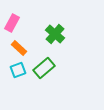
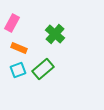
orange rectangle: rotated 21 degrees counterclockwise
green rectangle: moved 1 px left, 1 px down
